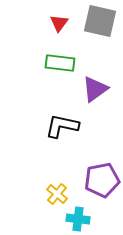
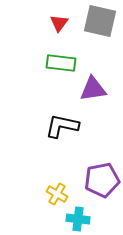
green rectangle: moved 1 px right
purple triangle: moved 2 px left; rotated 28 degrees clockwise
yellow cross: rotated 10 degrees counterclockwise
